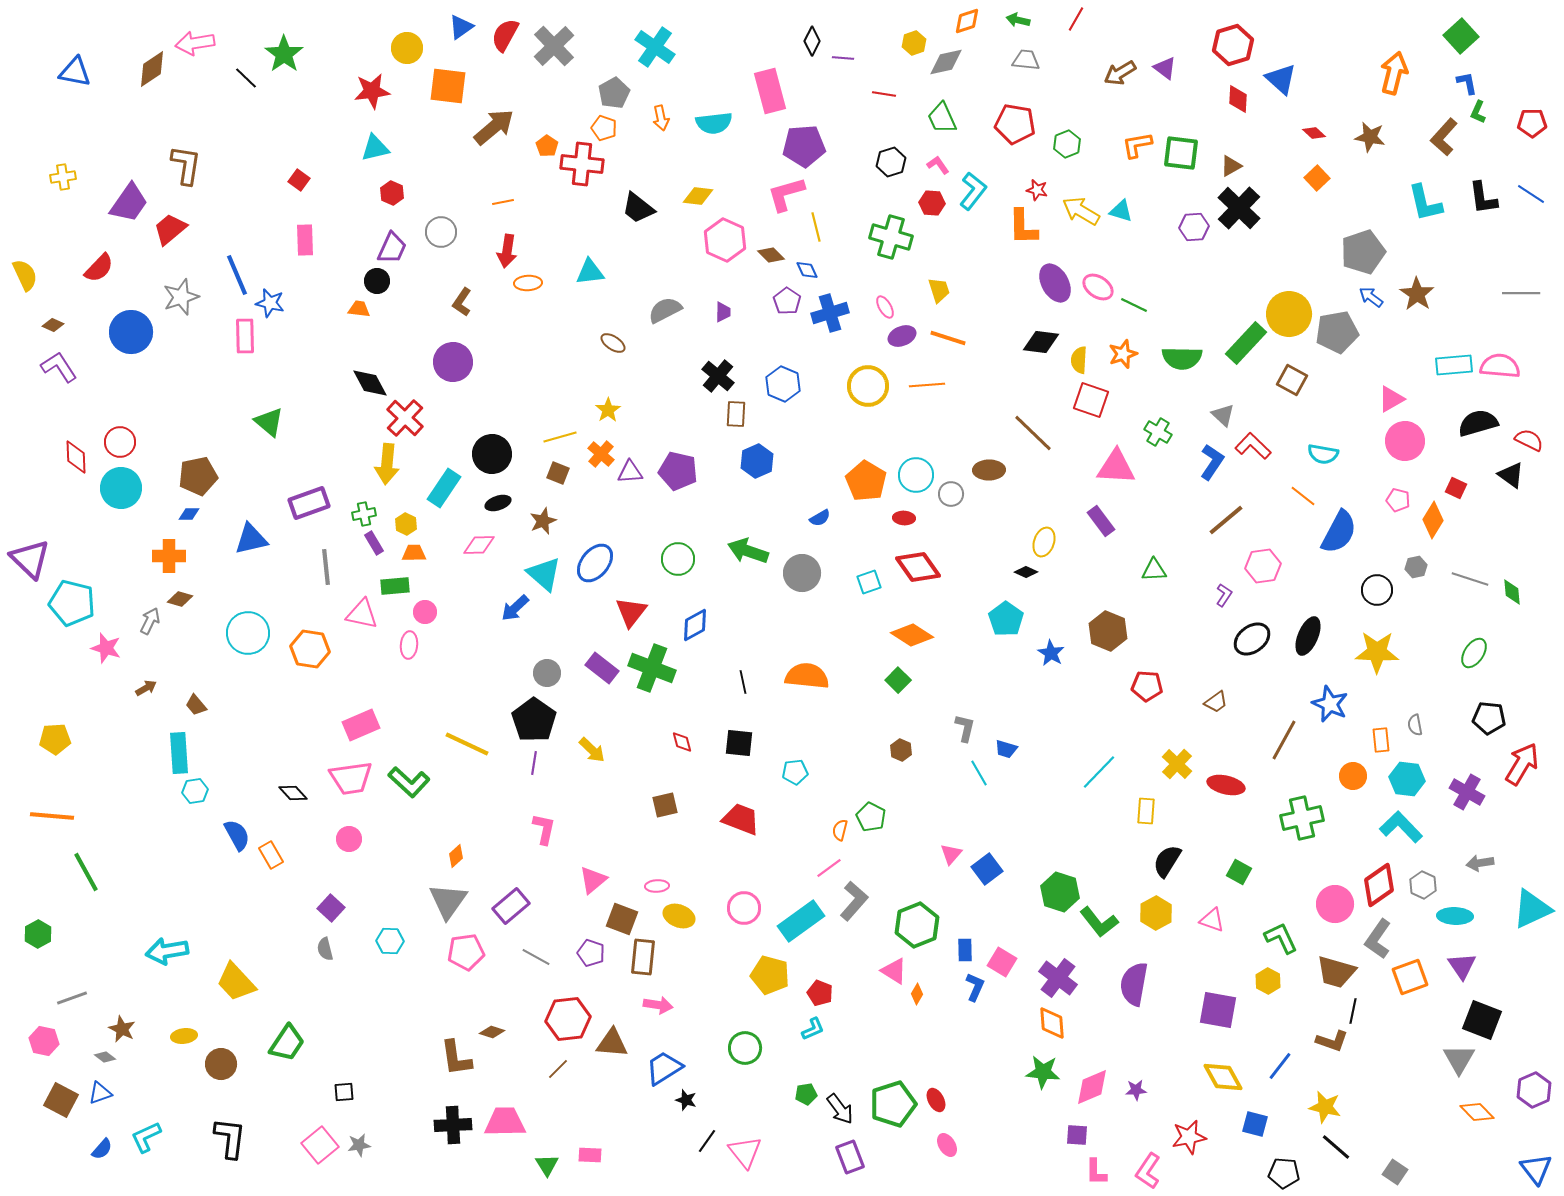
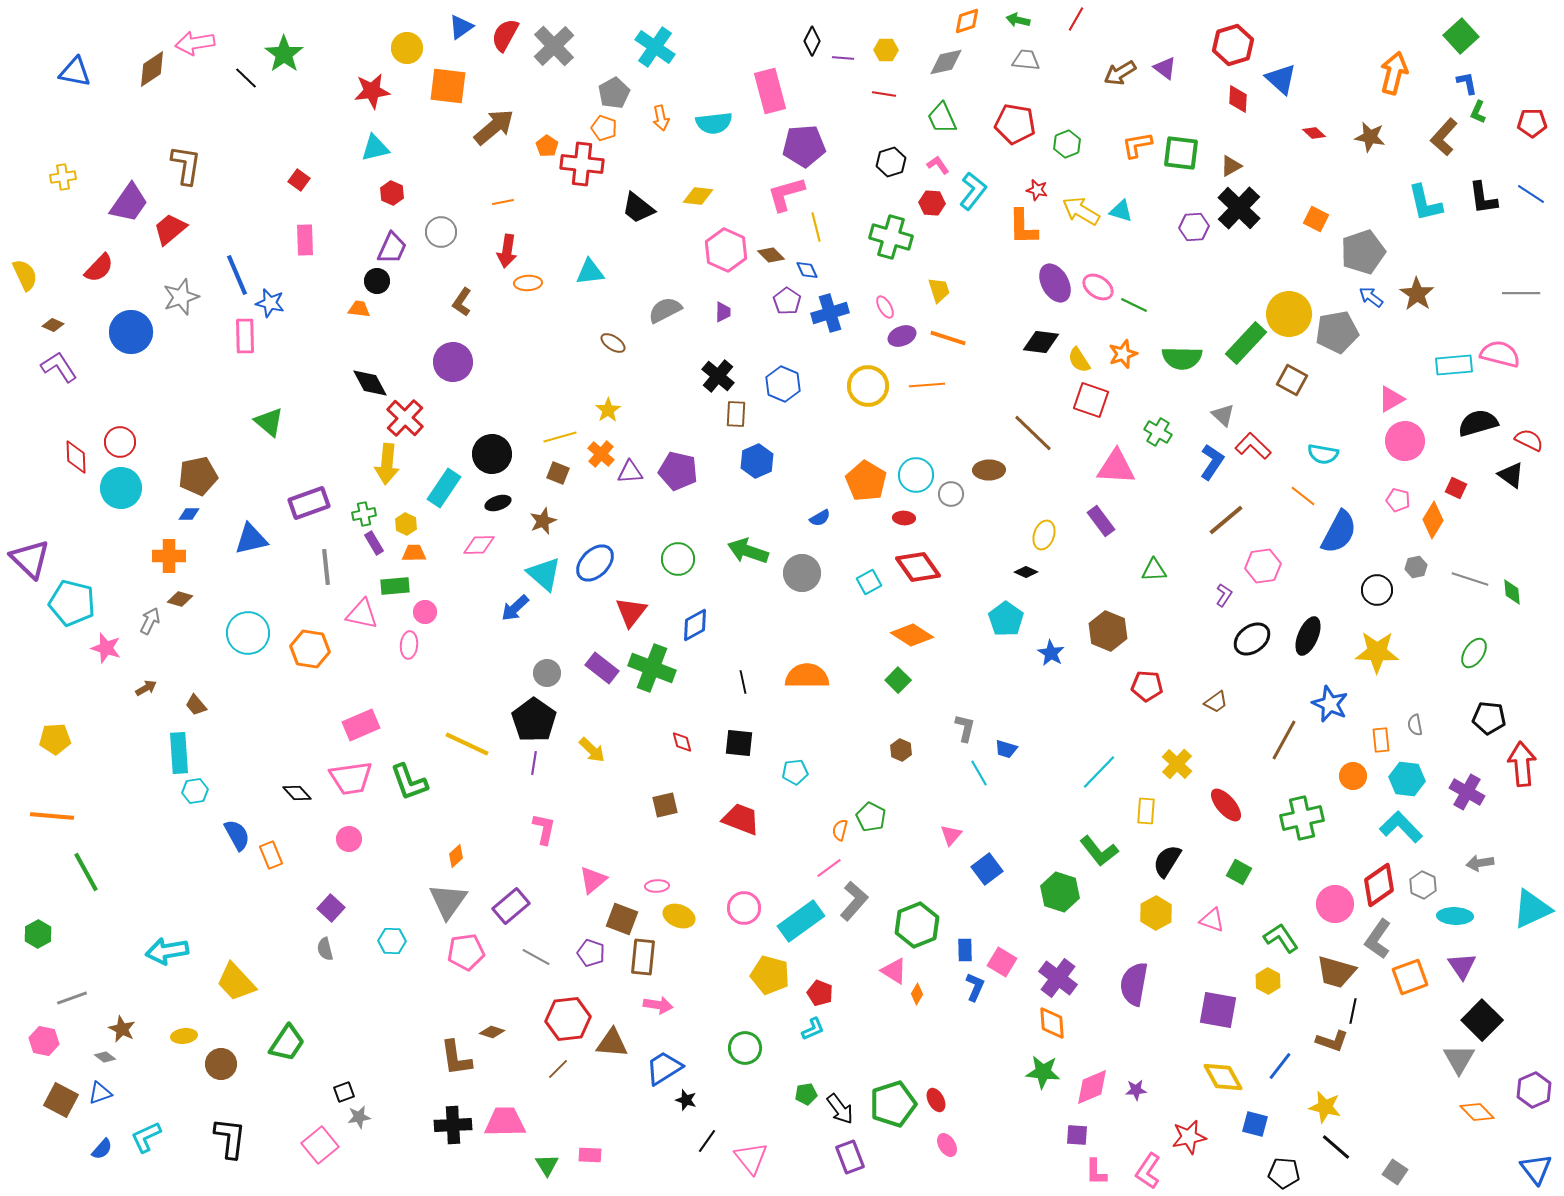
yellow hexagon at (914, 43): moved 28 px left, 7 px down; rotated 20 degrees clockwise
orange square at (1317, 178): moved 1 px left, 41 px down; rotated 20 degrees counterclockwise
pink hexagon at (725, 240): moved 1 px right, 10 px down
yellow semicircle at (1079, 360): rotated 36 degrees counterclockwise
pink semicircle at (1500, 366): moved 12 px up; rotated 9 degrees clockwise
yellow ellipse at (1044, 542): moved 7 px up
blue ellipse at (595, 563): rotated 6 degrees clockwise
cyan square at (869, 582): rotated 10 degrees counterclockwise
orange semicircle at (807, 676): rotated 6 degrees counterclockwise
red arrow at (1522, 764): rotated 36 degrees counterclockwise
green L-shape at (409, 782): rotated 27 degrees clockwise
red ellipse at (1226, 785): moved 20 px down; rotated 36 degrees clockwise
black diamond at (293, 793): moved 4 px right
pink triangle at (951, 854): moved 19 px up
orange rectangle at (271, 855): rotated 8 degrees clockwise
green L-shape at (1099, 922): moved 71 px up
green L-shape at (1281, 938): rotated 9 degrees counterclockwise
cyan hexagon at (390, 941): moved 2 px right
black square at (1482, 1020): rotated 24 degrees clockwise
black square at (344, 1092): rotated 15 degrees counterclockwise
gray star at (359, 1145): moved 28 px up
pink triangle at (745, 1152): moved 6 px right, 6 px down
